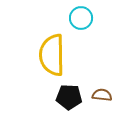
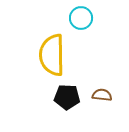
black pentagon: moved 2 px left
